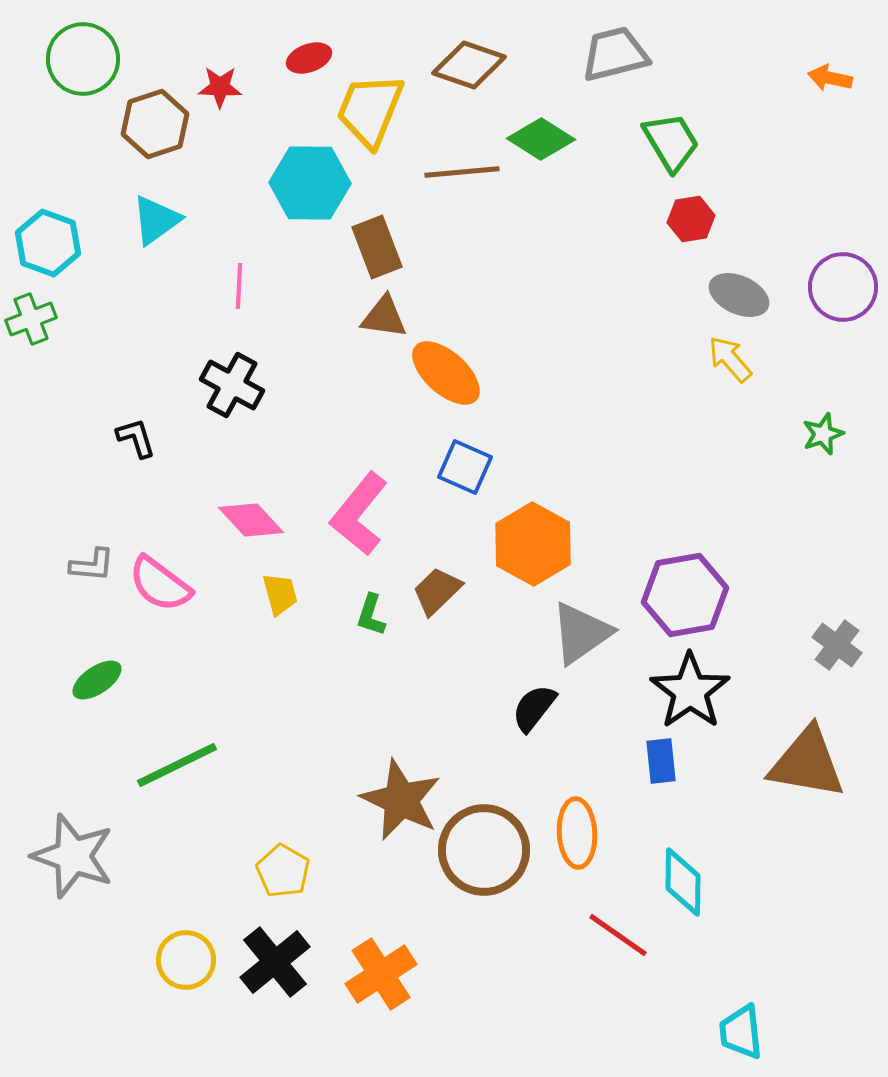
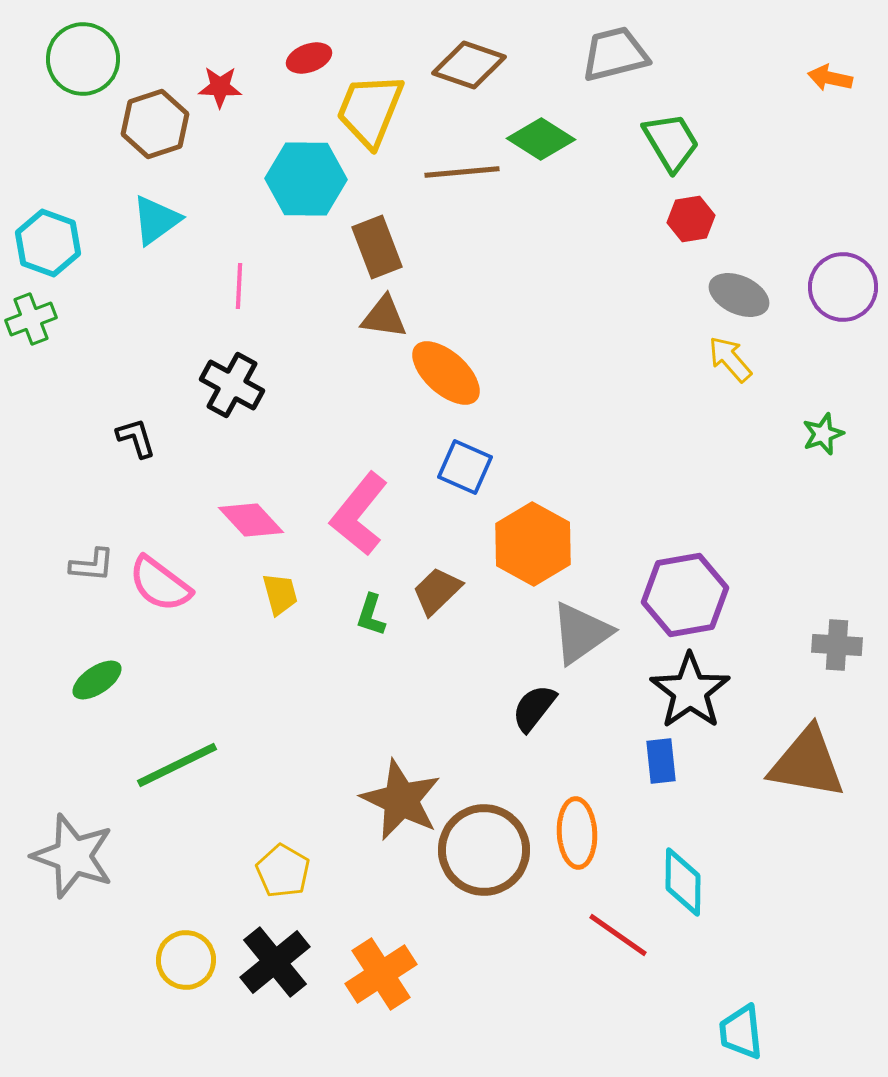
cyan hexagon at (310, 183): moved 4 px left, 4 px up
gray cross at (837, 645): rotated 33 degrees counterclockwise
